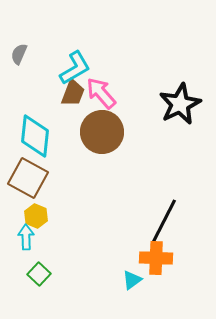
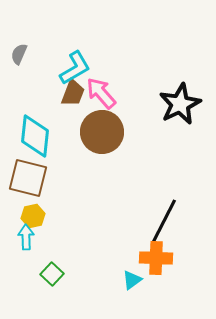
brown square: rotated 15 degrees counterclockwise
yellow hexagon: moved 3 px left; rotated 25 degrees clockwise
green square: moved 13 px right
